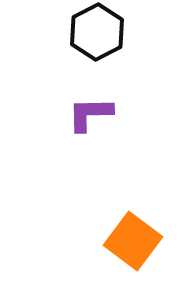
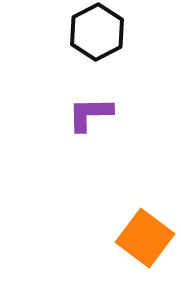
orange square: moved 12 px right, 3 px up
